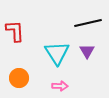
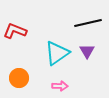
red L-shape: rotated 65 degrees counterclockwise
cyan triangle: rotated 28 degrees clockwise
